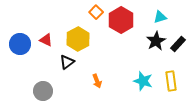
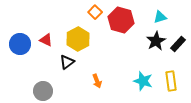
orange square: moved 1 px left
red hexagon: rotated 15 degrees counterclockwise
